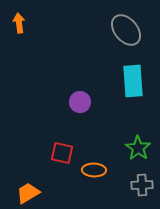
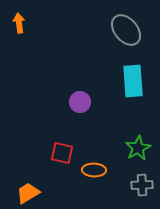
green star: rotated 10 degrees clockwise
